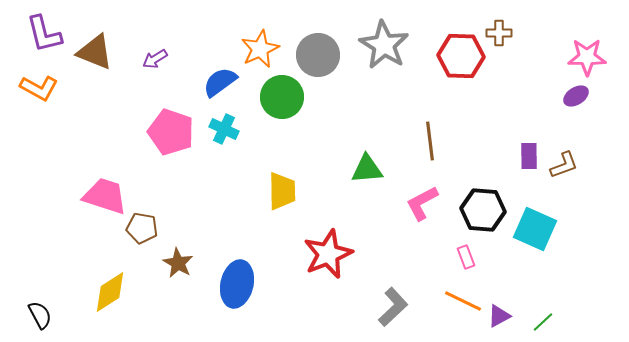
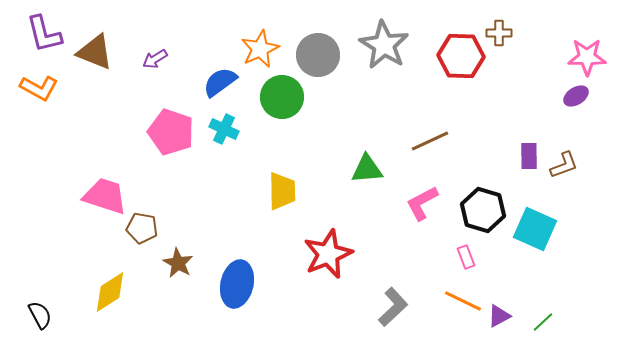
brown line: rotated 72 degrees clockwise
black hexagon: rotated 12 degrees clockwise
